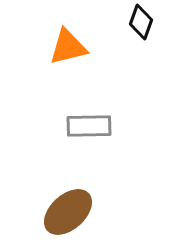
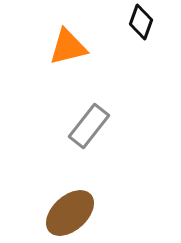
gray rectangle: rotated 51 degrees counterclockwise
brown ellipse: moved 2 px right, 1 px down
